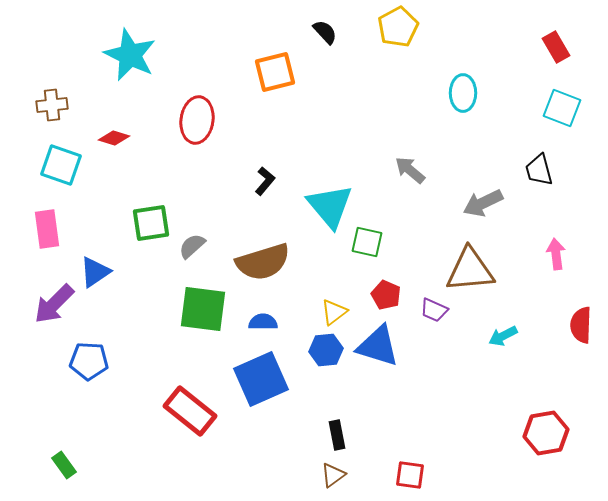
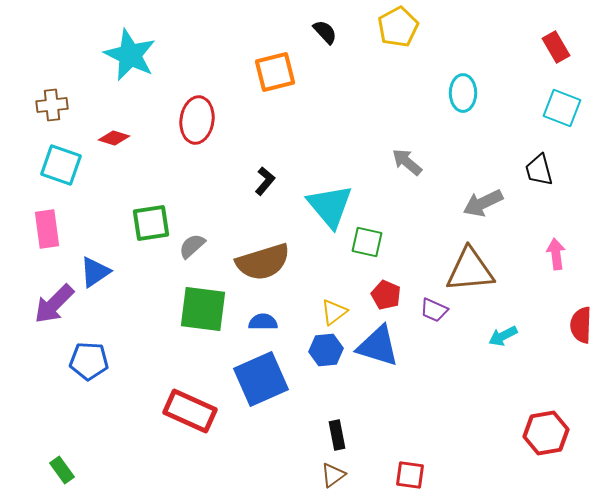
gray arrow at (410, 170): moved 3 px left, 8 px up
red rectangle at (190, 411): rotated 15 degrees counterclockwise
green rectangle at (64, 465): moved 2 px left, 5 px down
